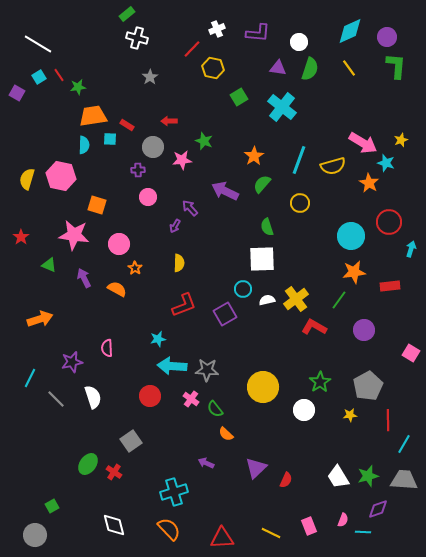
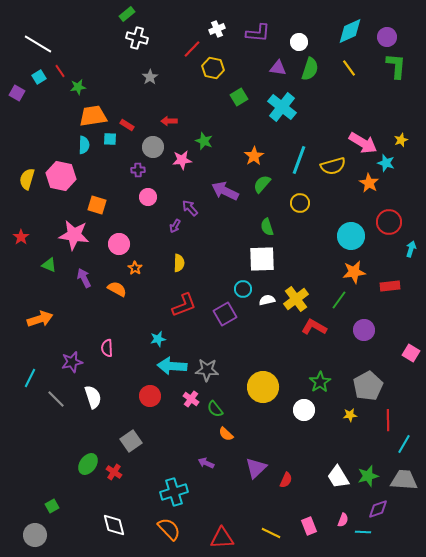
red line at (59, 75): moved 1 px right, 4 px up
